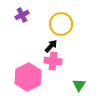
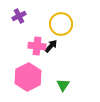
purple cross: moved 3 px left, 1 px down
pink cross: moved 16 px left, 15 px up
green triangle: moved 16 px left
